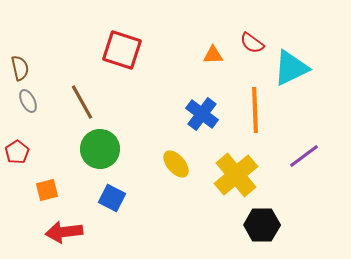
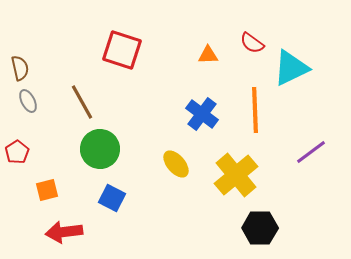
orange triangle: moved 5 px left
purple line: moved 7 px right, 4 px up
black hexagon: moved 2 px left, 3 px down
